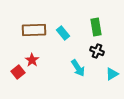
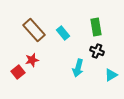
brown rectangle: rotated 50 degrees clockwise
red star: rotated 24 degrees clockwise
cyan arrow: rotated 48 degrees clockwise
cyan triangle: moved 1 px left, 1 px down
